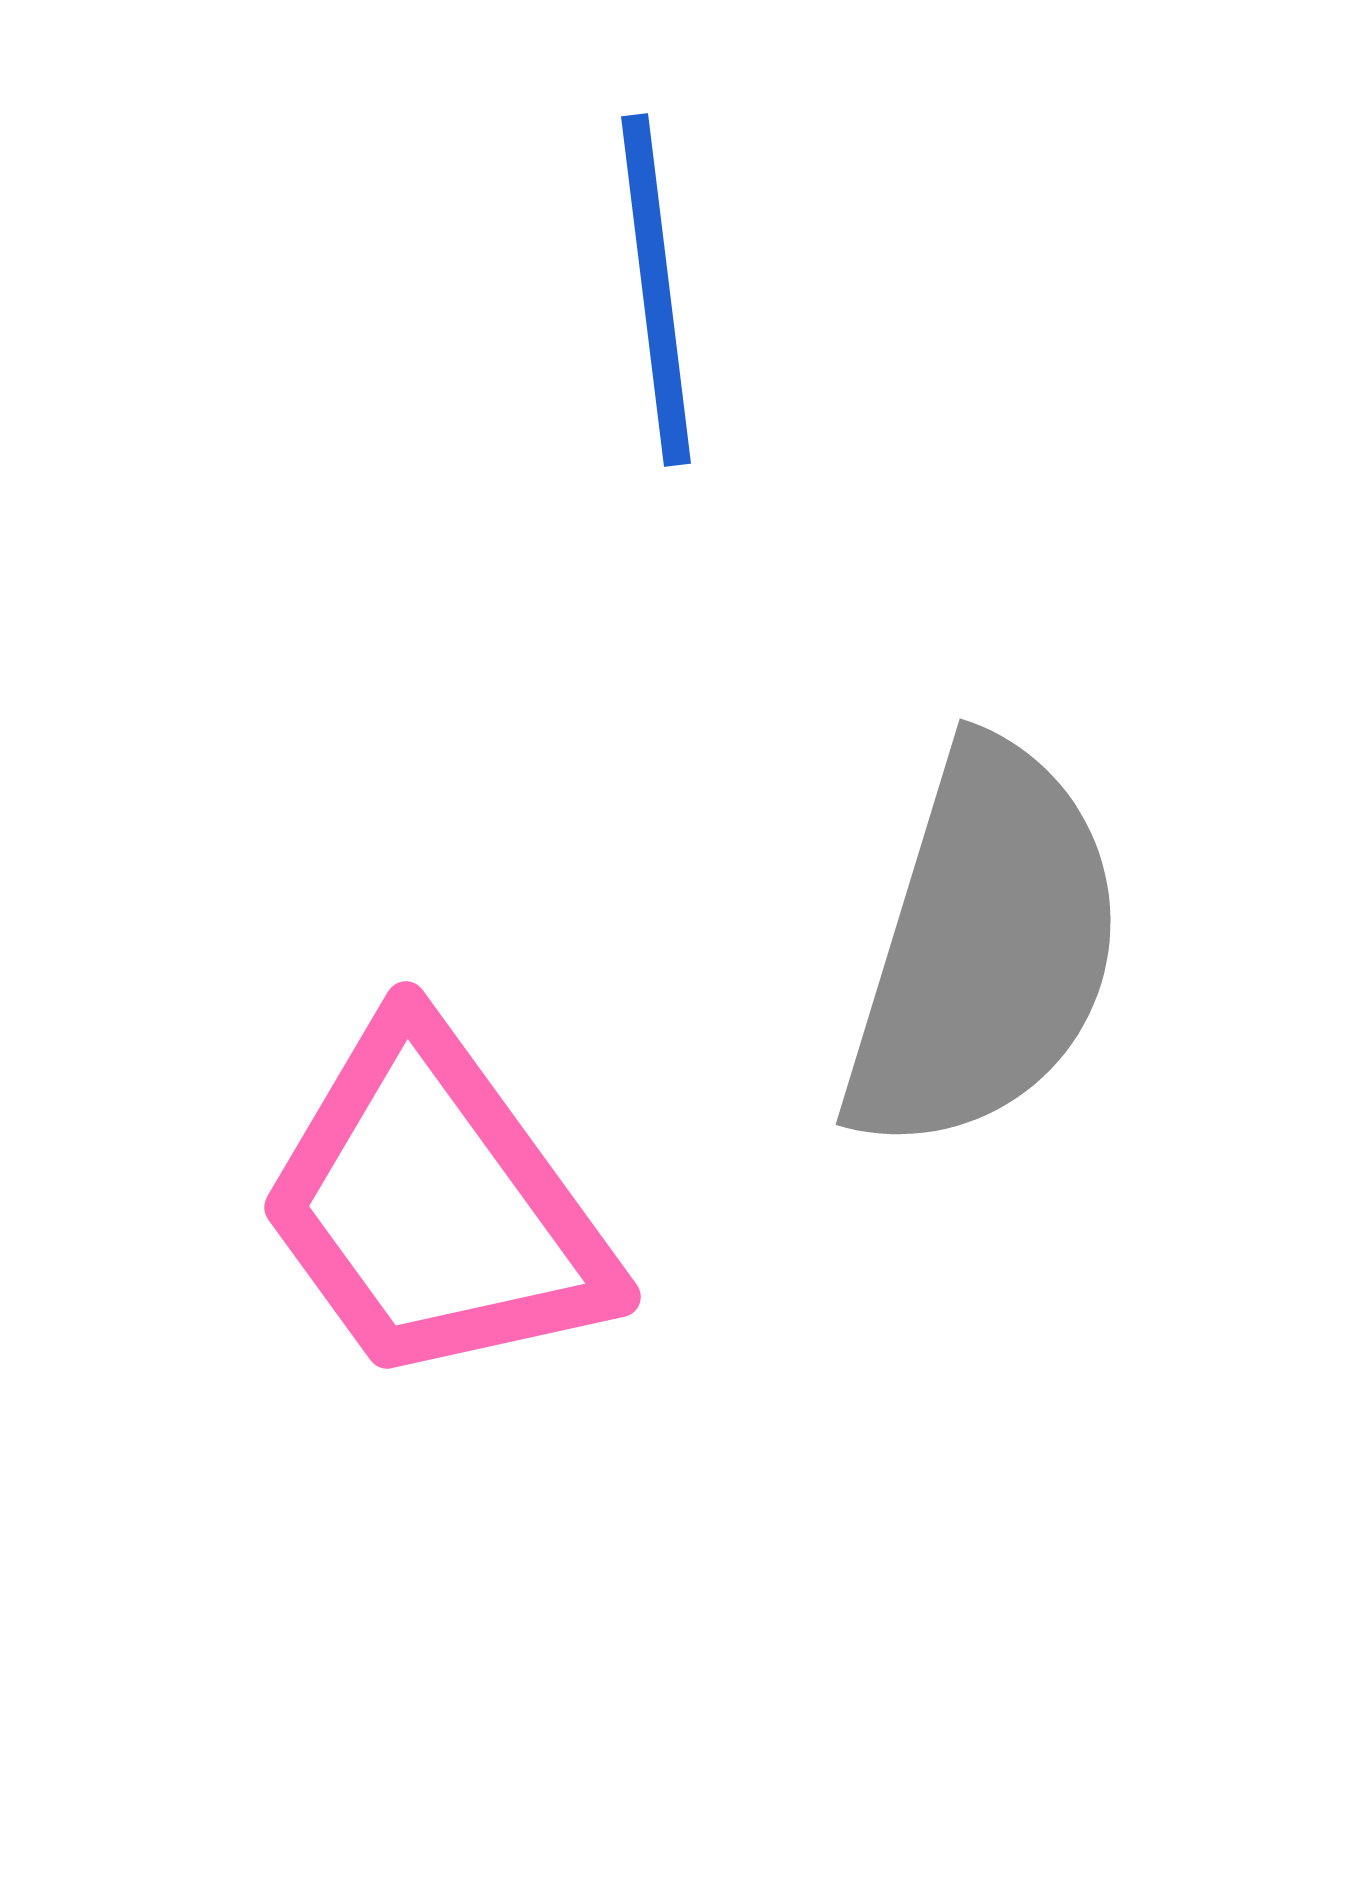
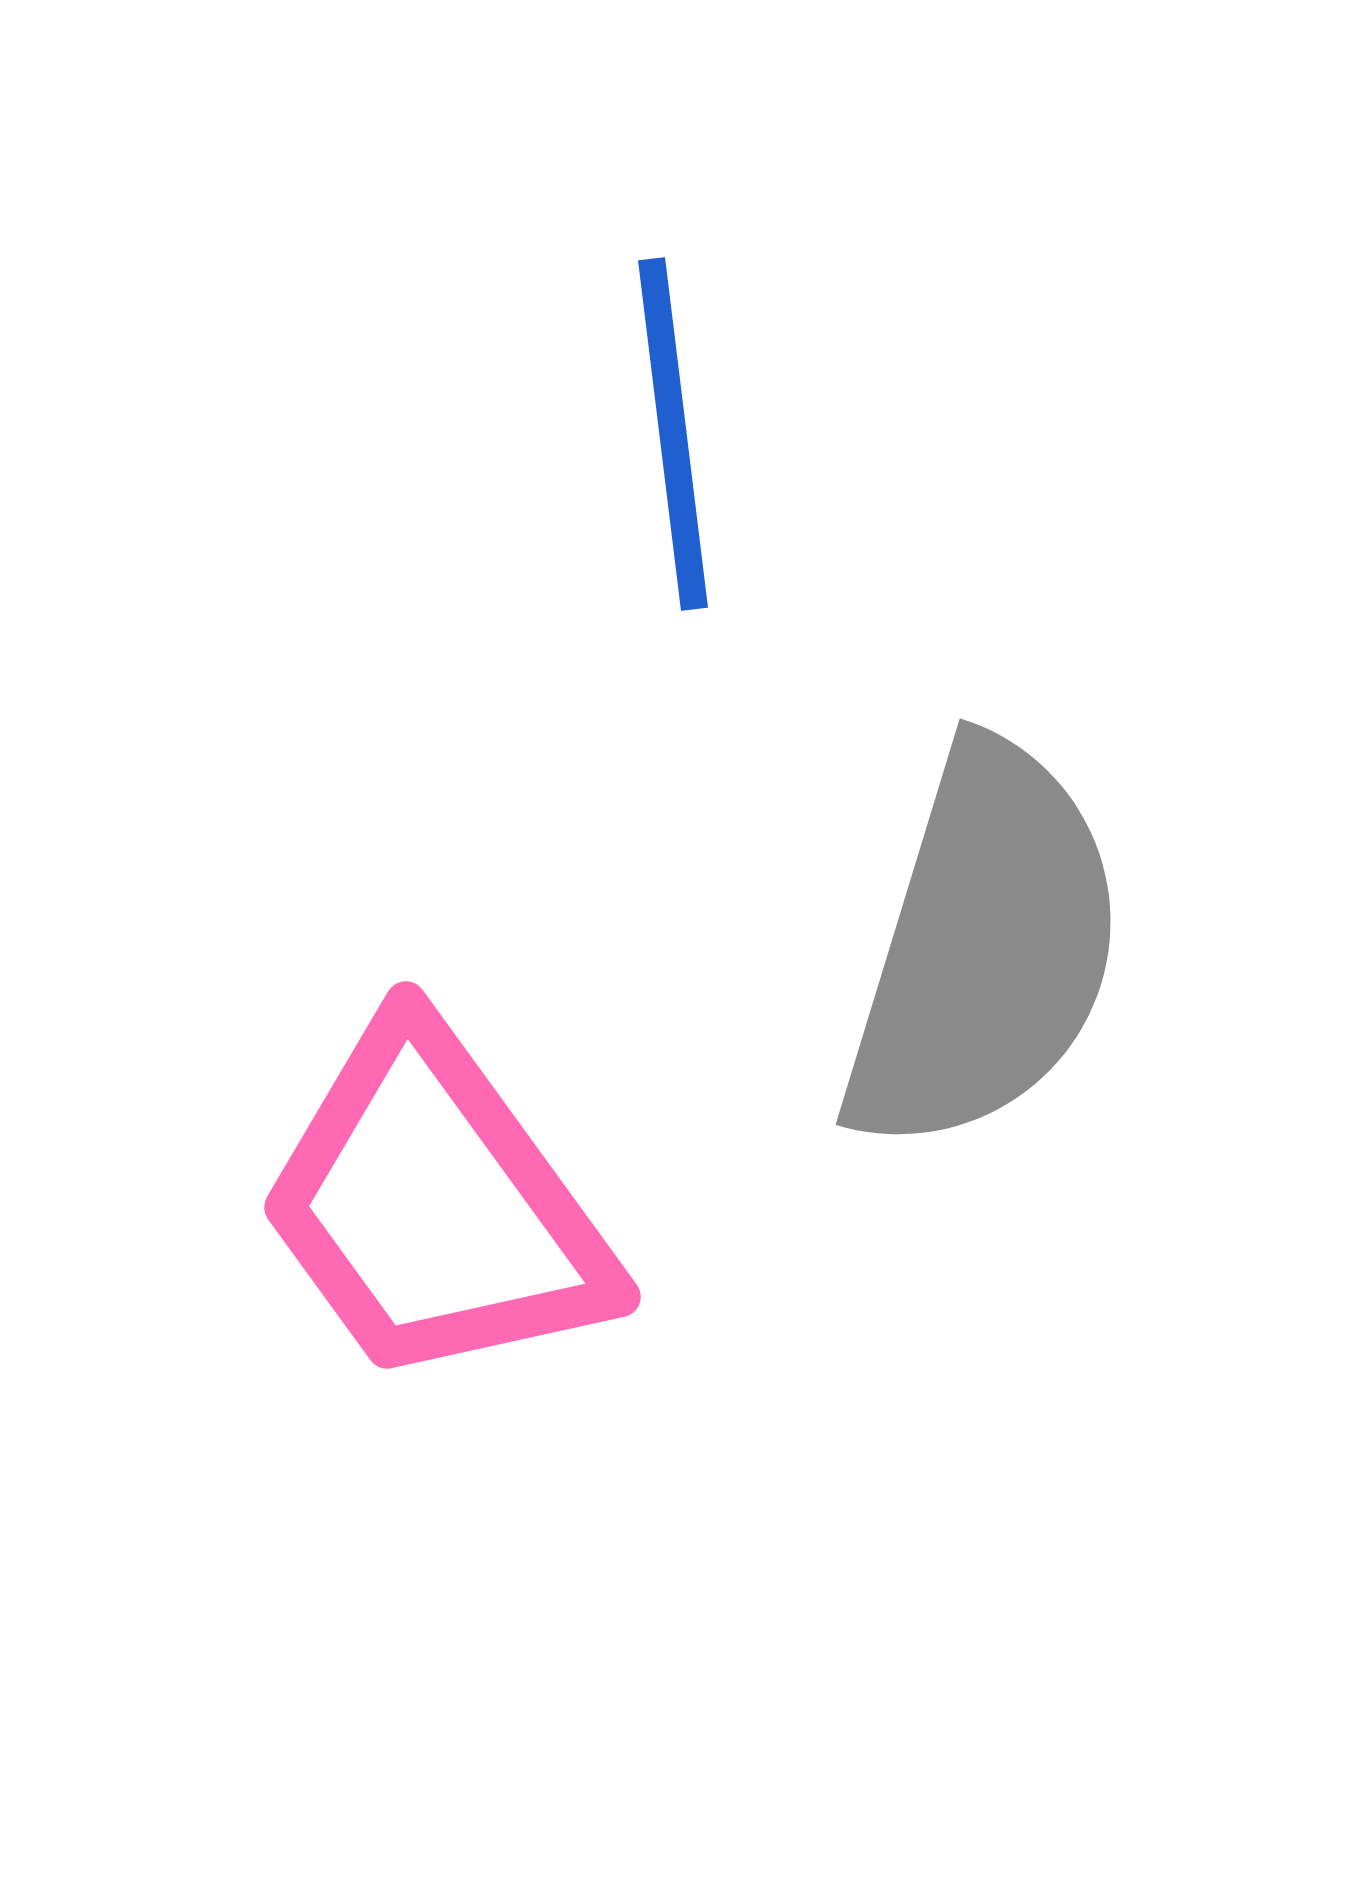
blue line: moved 17 px right, 144 px down
